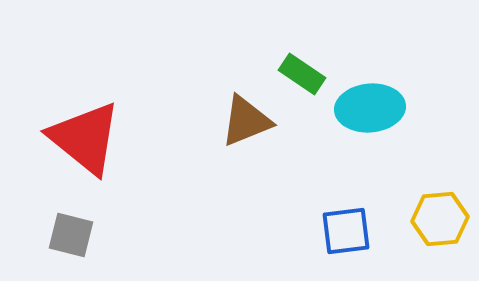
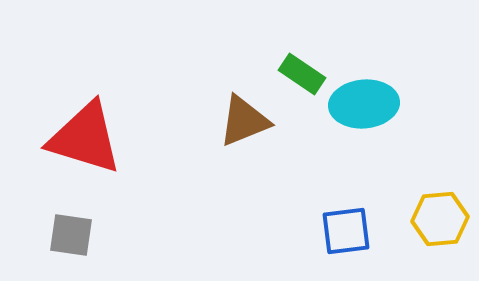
cyan ellipse: moved 6 px left, 4 px up
brown triangle: moved 2 px left
red triangle: rotated 22 degrees counterclockwise
gray square: rotated 6 degrees counterclockwise
